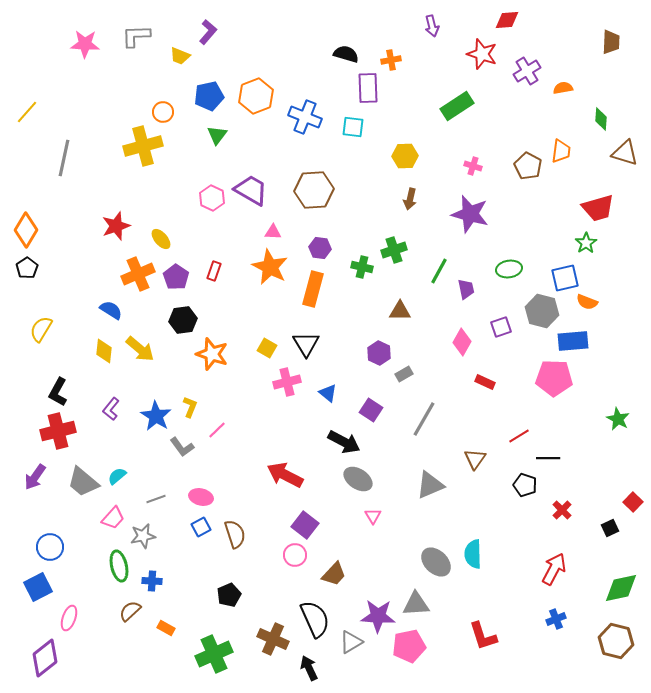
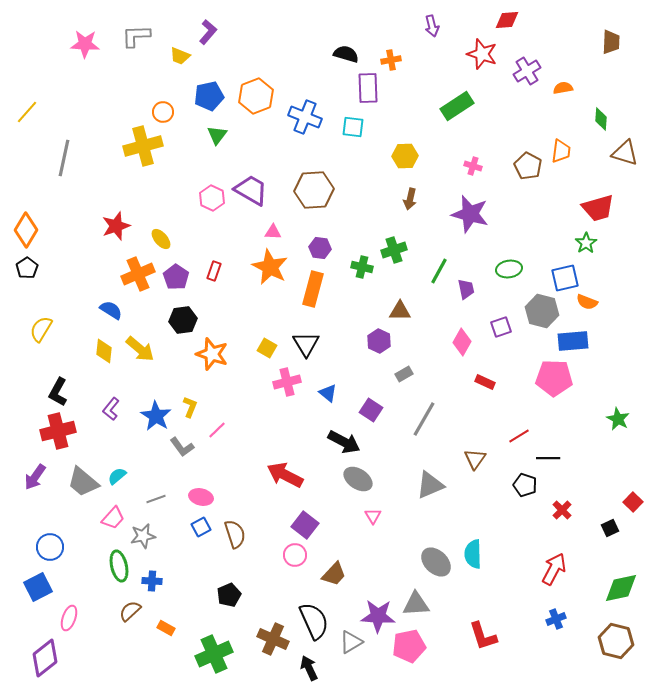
purple hexagon at (379, 353): moved 12 px up
black semicircle at (315, 619): moved 1 px left, 2 px down
